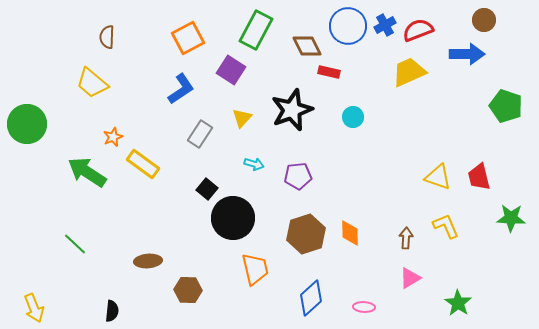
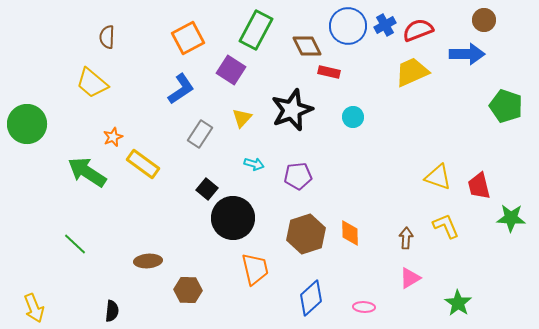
yellow trapezoid at (409, 72): moved 3 px right
red trapezoid at (479, 177): moved 9 px down
